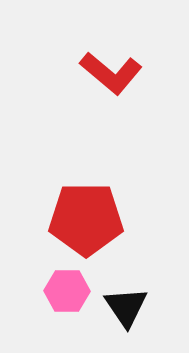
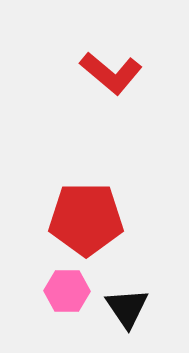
black triangle: moved 1 px right, 1 px down
